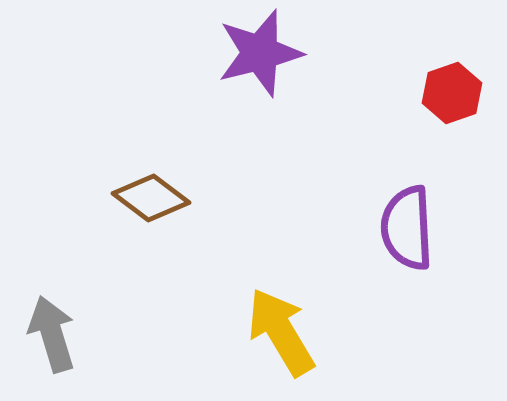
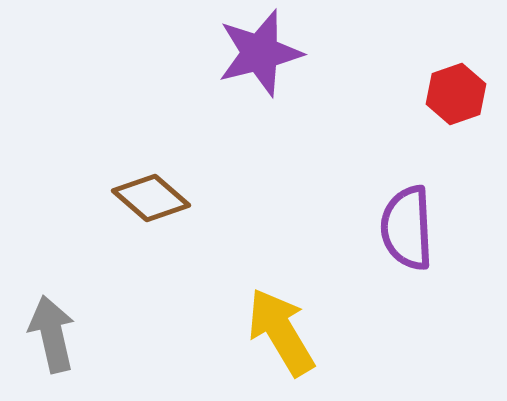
red hexagon: moved 4 px right, 1 px down
brown diamond: rotated 4 degrees clockwise
gray arrow: rotated 4 degrees clockwise
